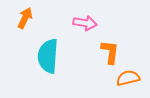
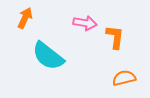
orange L-shape: moved 5 px right, 15 px up
cyan semicircle: rotated 56 degrees counterclockwise
orange semicircle: moved 4 px left
